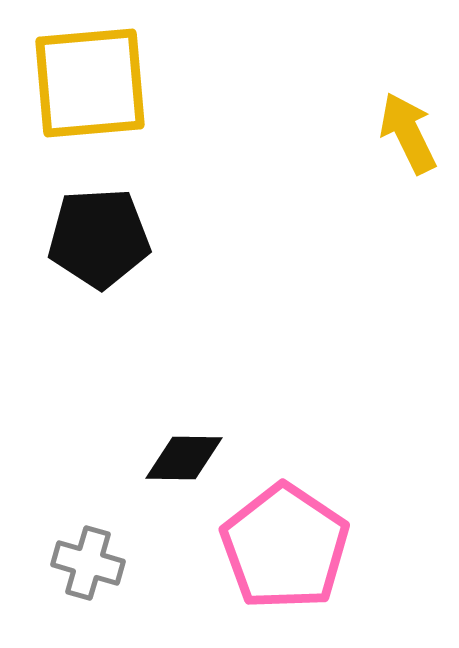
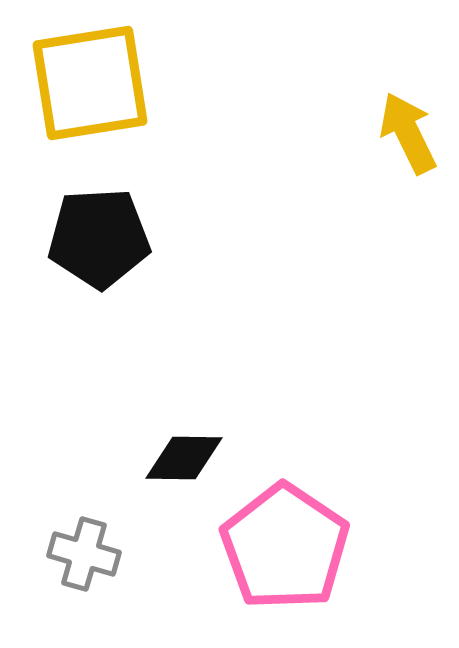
yellow square: rotated 4 degrees counterclockwise
gray cross: moved 4 px left, 9 px up
